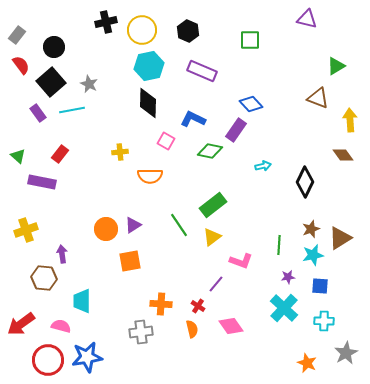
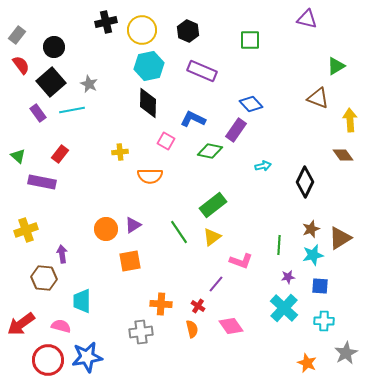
green line at (179, 225): moved 7 px down
